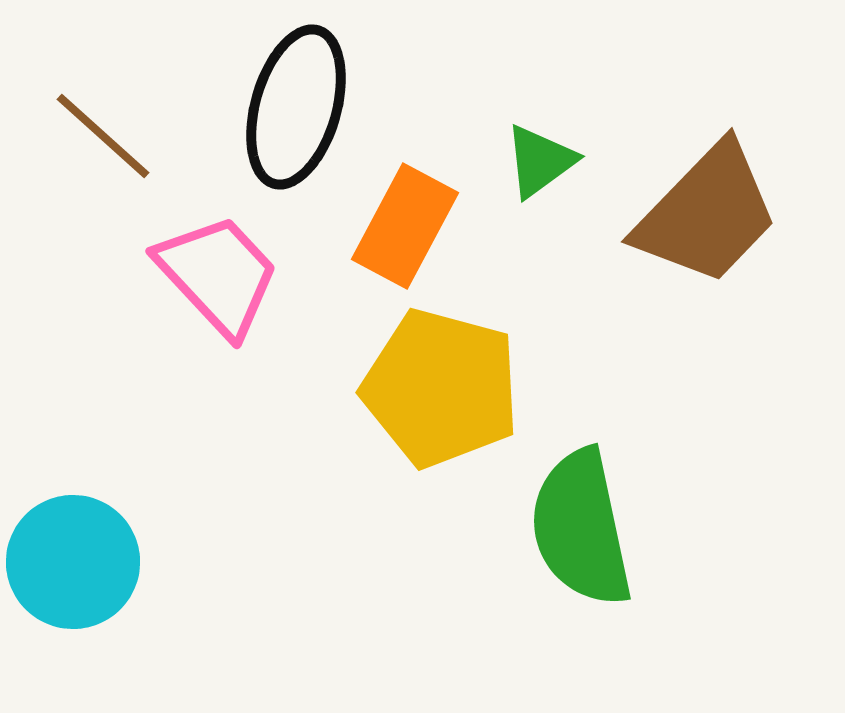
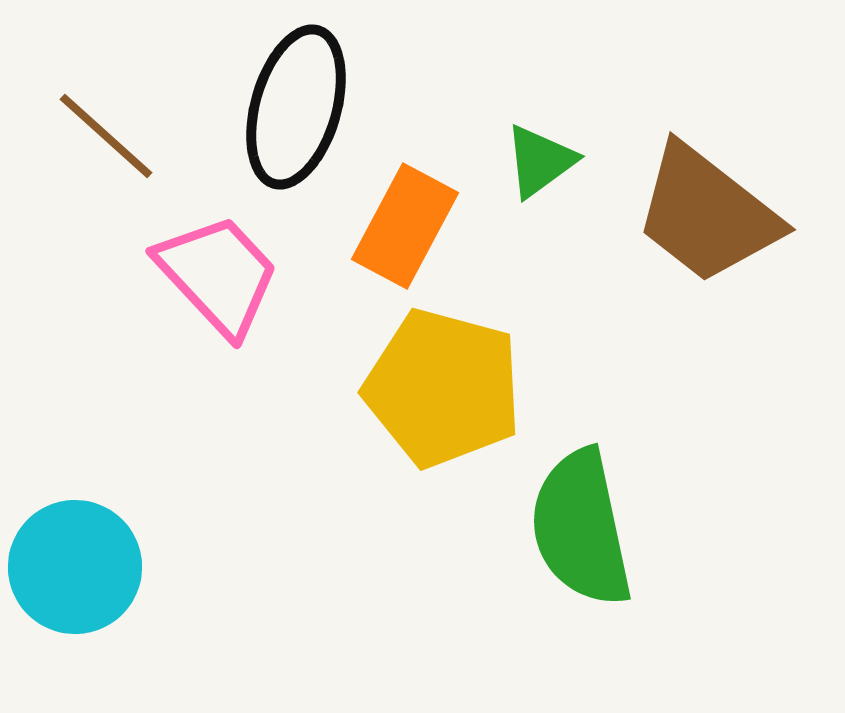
brown line: moved 3 px right
brown trapezoid: rotated 84 degrees clockwise
yellow pentagon: moved 2 px right
cyan circle: moved 2 px right, 5 px down
